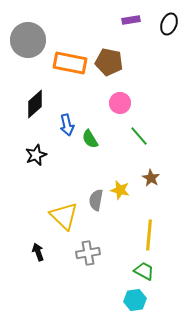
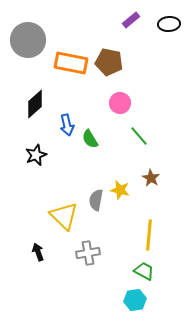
purple rectangle: rotated 30 degrees counterclockwise
black ellipse: rotated 65 degrees clockwise
orange rectangle: moved 1 px right
